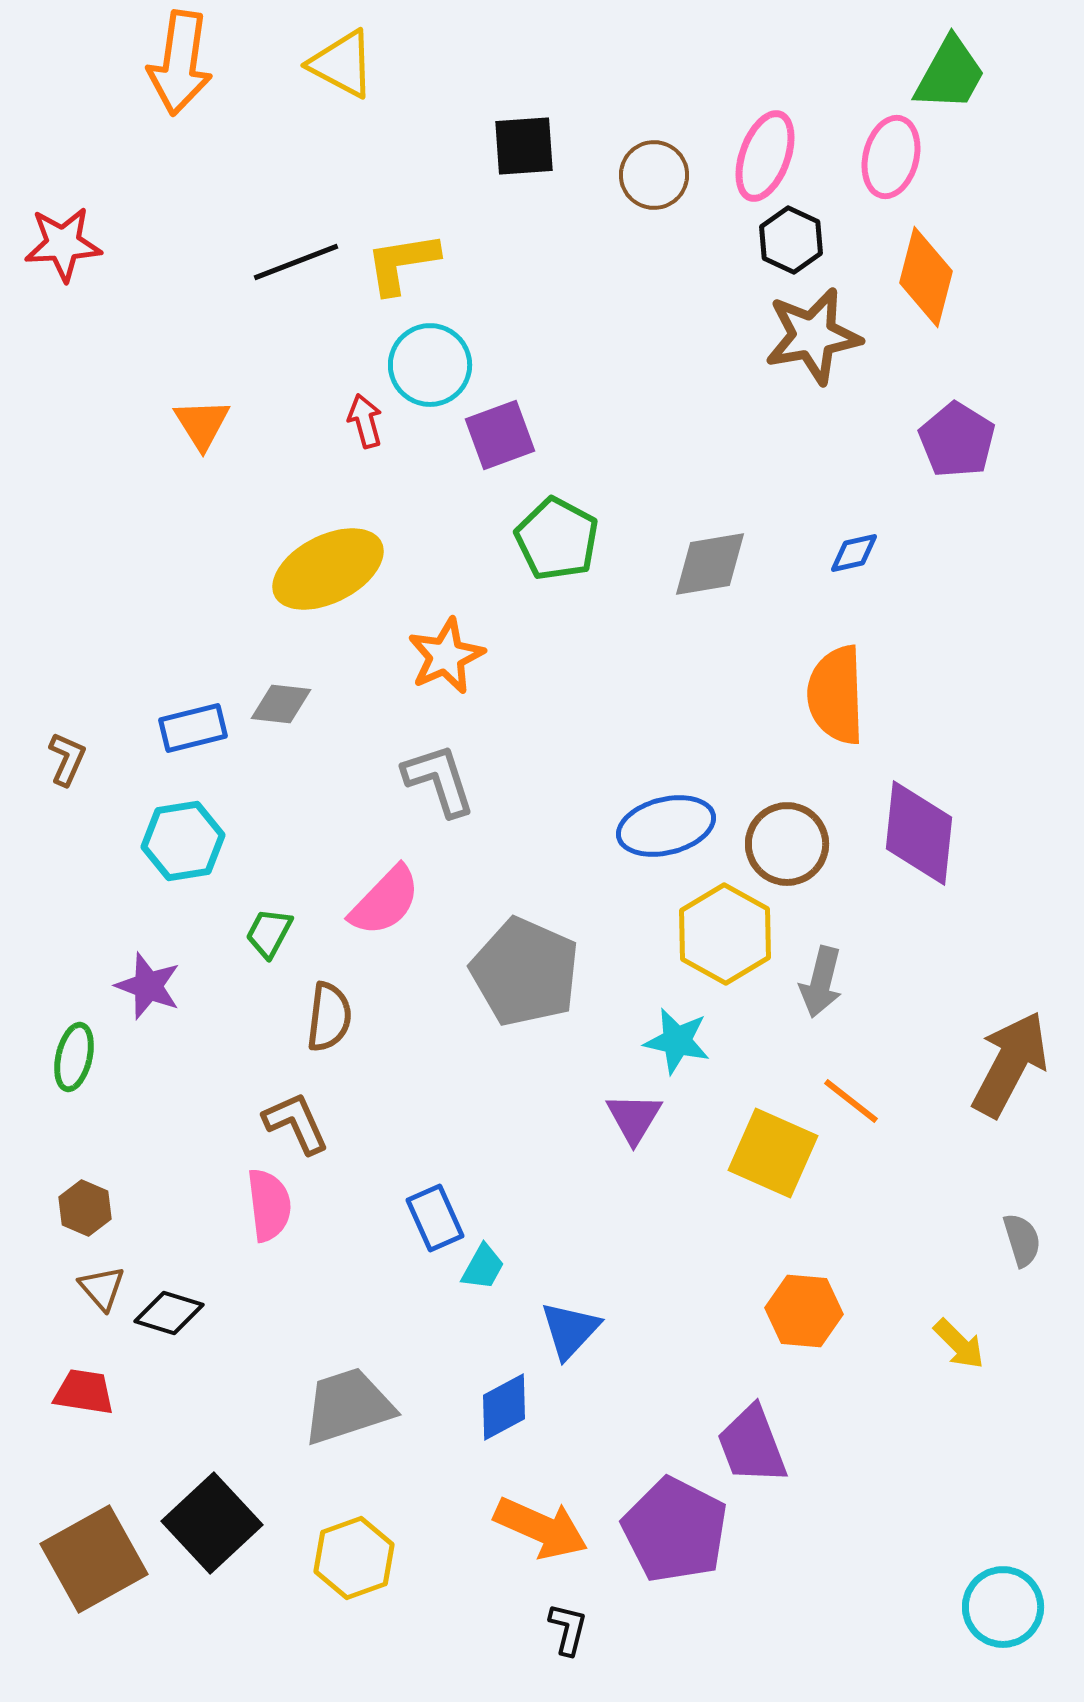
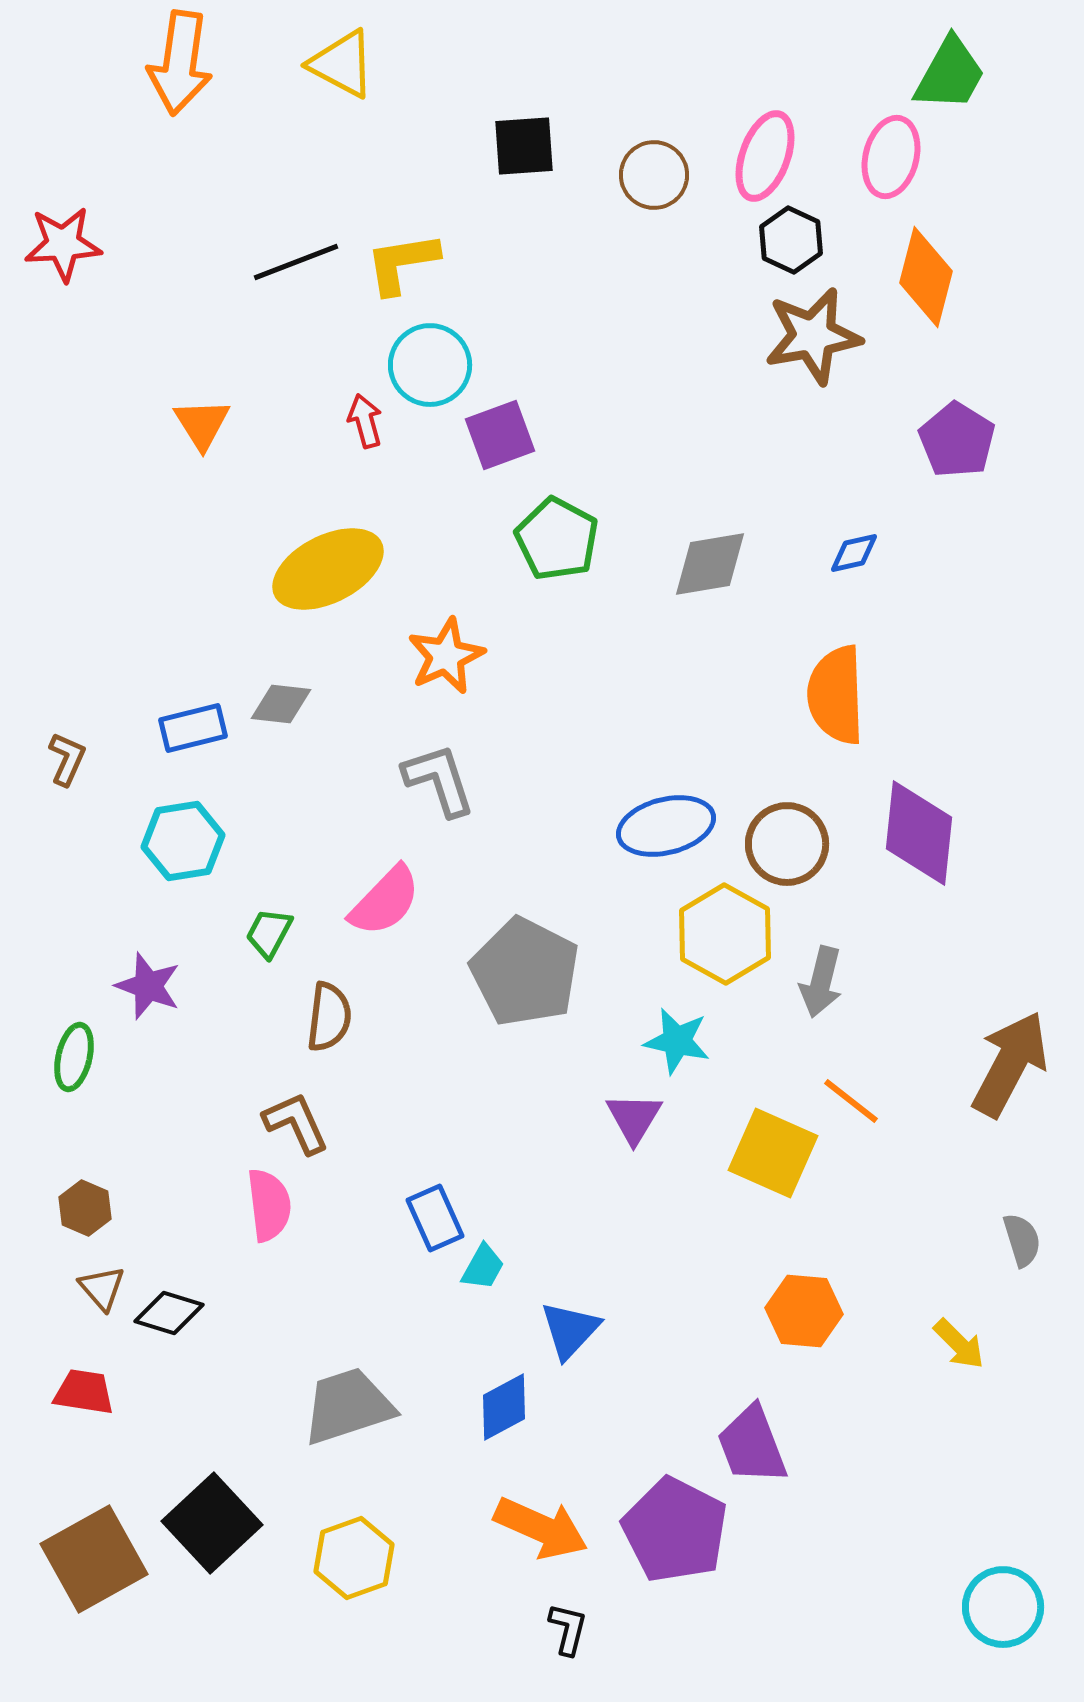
gray pentagon at (525, 972): rotated 3 degrees clockwise
